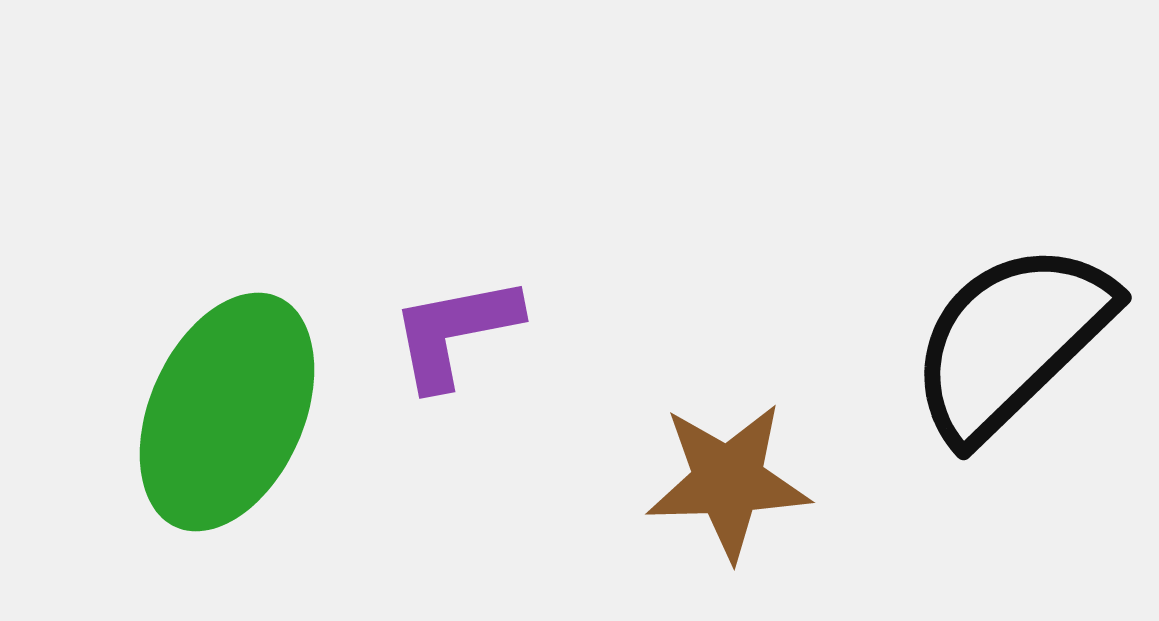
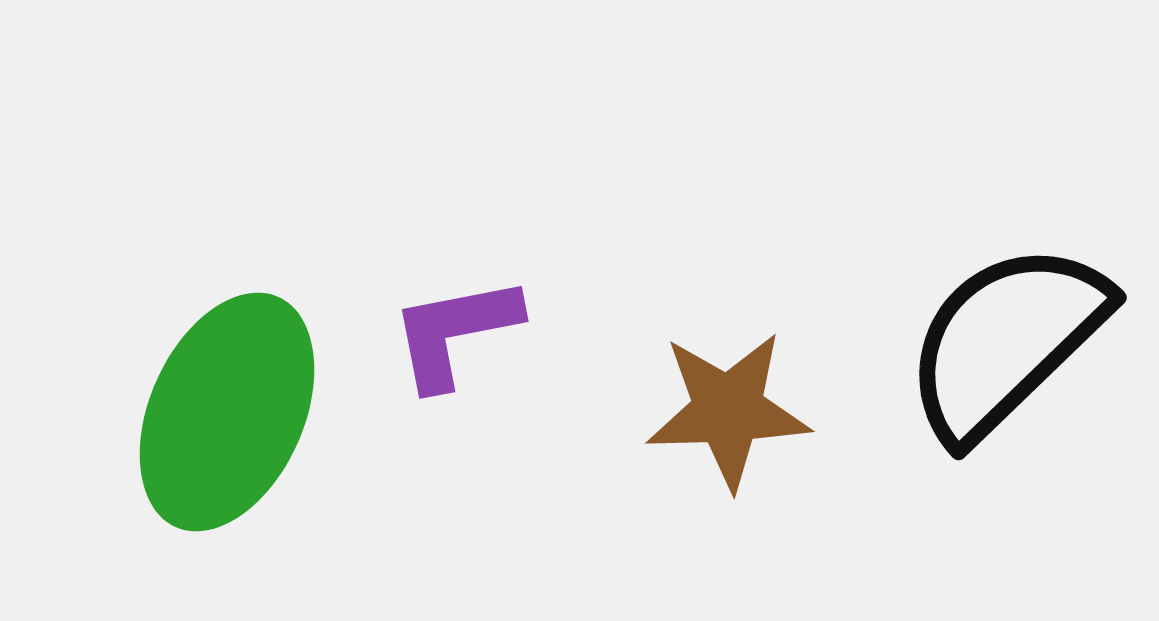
black semicircle: moved 5 px left
brown star: moved 71 px up
